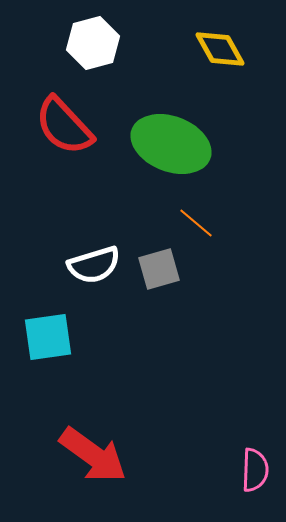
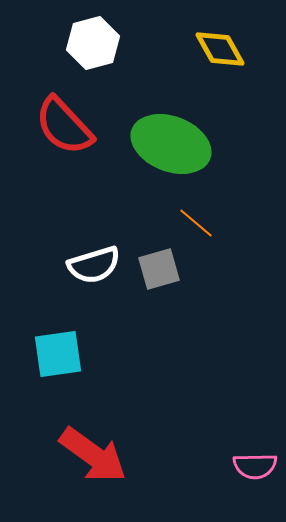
cyan square: moved 10 px right, 17 px down
pink semicircle: moved 4 px up; rotated 87 degrees clockwise
